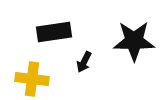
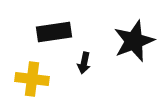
black star: rotated 21 degrees counterclockwise
black arrow: moved 1 px down; rotated 15 degrees counterclockwise
